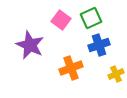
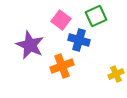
green square: moved 5 px right, 2 px up
blue cross: moved 20 px left, 5 px up; rotated 35 degrees clockwise
orange cross: moved 9 px left, 2 px up
